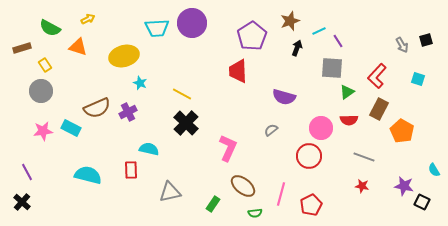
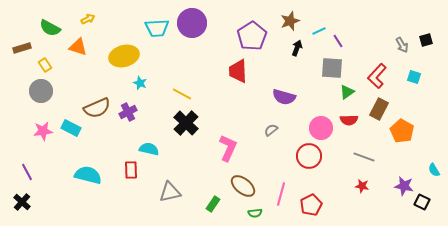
cyan square at (418, 79): moved 4 px left, 2 px up
